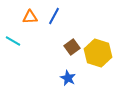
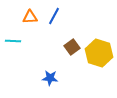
cyan line: rotated 28 degrees counterclockwise
yellow hexagon: moved 1 px right
blue star: moved 18 px left; rotated 21 degrees counterclockwise
